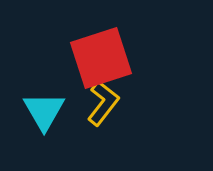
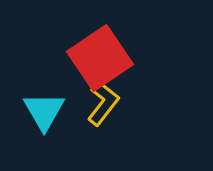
red square: moved 1 px left; rotated 16 degrees counterclockwise
